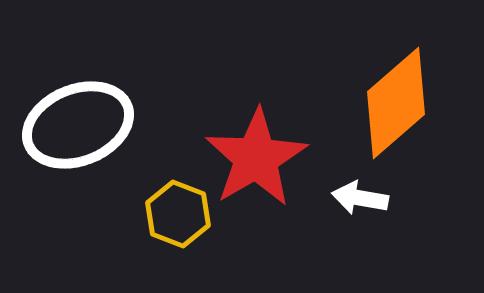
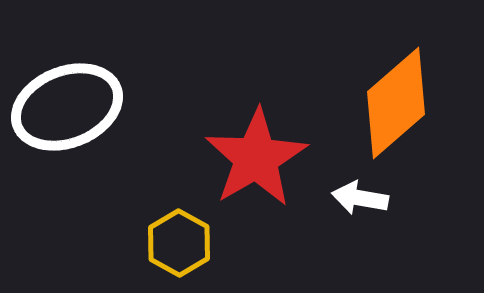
white ellipse: moved 11 px left, 18 px up
yellow hexagon: moved 1 px right, 29 px down; rotated 8 degrees clockwise
